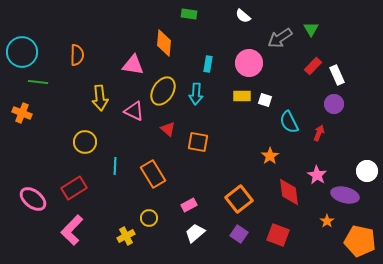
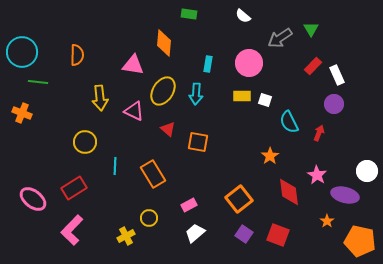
purple square at (239, 234): moved 5 px right
